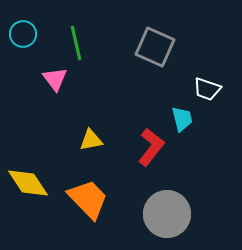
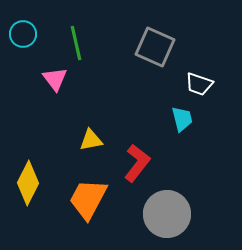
white trapezoid: moved 8 px left, 5 px up
red L-shape: moved 14 px left, 16 px down
yellow diamond: rotated 60 degrees clockwise
orange trapezoid: rotated 108 degrees counterclockwise
